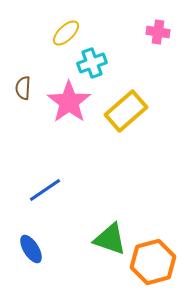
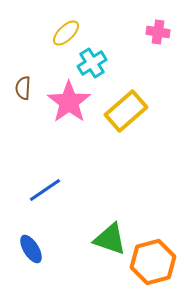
cyan cross: rotated 12 degrees counterclockwise
